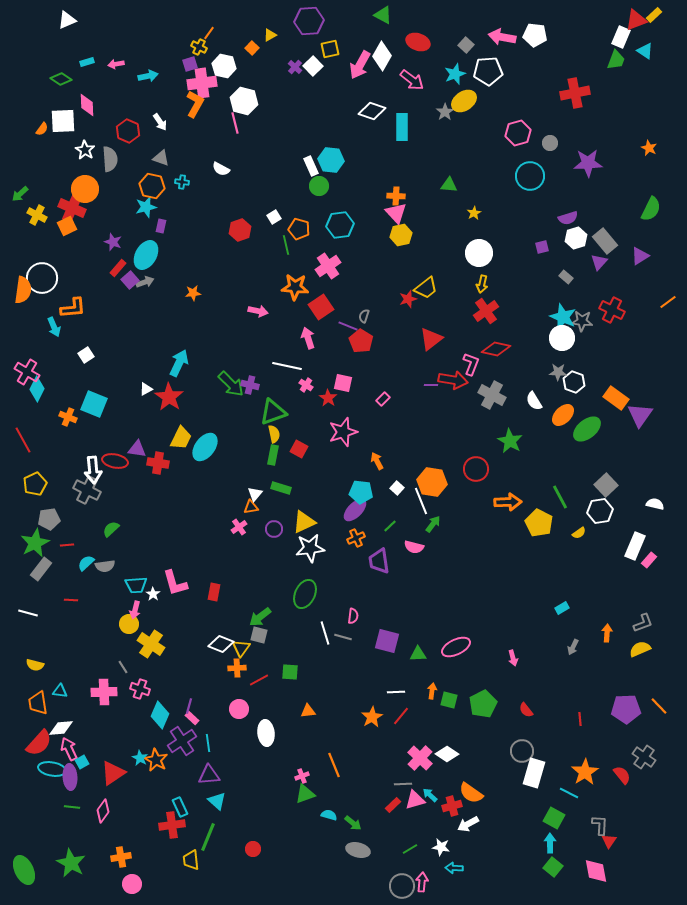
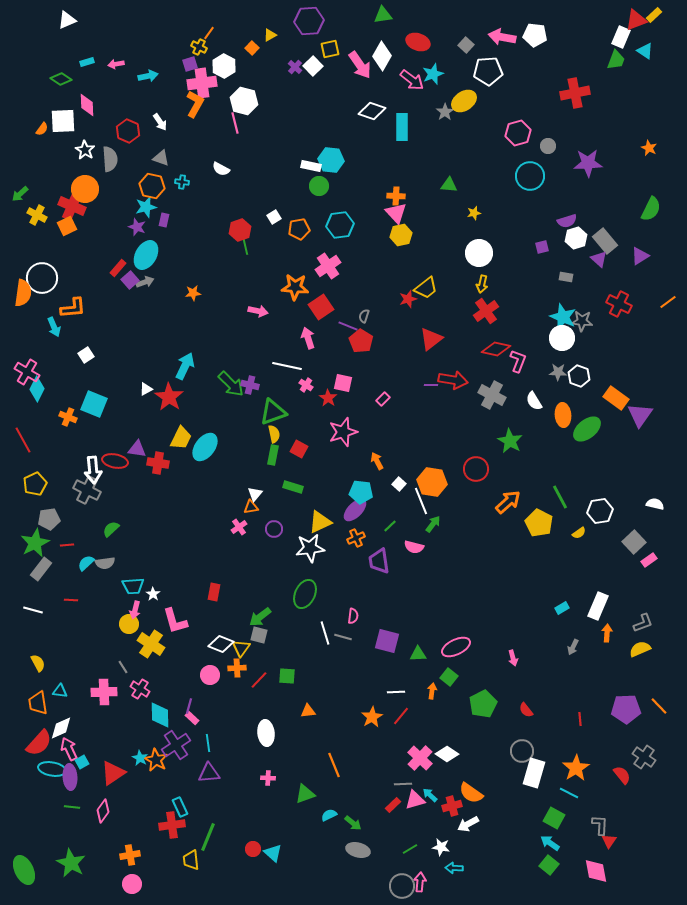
green triangle at (383, 15): rotated 36 degrees counterclockwise
pink arrow at (360, 65): rotated 64 degrees counterclockwise
white hexagon at (224, 66): rotated 15 degrees clockwise
cyan star at (455, 74): moved 22 px left
gray circle at (550, 143): moved 2 px left, 3 px down
white rectangle at (311, 166): rotated 54 degrees counterclockwise
red cross at (72, 208): moved 2 px up
yellow star at (474, 213): rotated 16 degrees clockwise
purple semicircle at (568, 218): moved 1 px left, 3 px down
purple rectangle at (161, 226): moved 3 px right, 6 px up
orange pentagon at (299, 229): rotated 25 degrees counterclockwise
purple star at (113, 242): moved 24 px right, 15 px up
green line at (286, 245): moved 41 px left
purple triangle at (599, 262): moved 3 px up; rotated 30 degrees counterclockwise
gray rectangle at (566, 277): rotated 32 degrees counterclockwise
orange semicircle at (23, 290): moved 3 px down
red cross at (612, 310): moved 7 px right, 6 px up
cyan arrow at (179, 363): moved 6 px right, 3 px down
pink L-shape at (471, 364): moved 47 px right, 3 px up
white hexagon at (574, 382): moved 5 px right, 6 px up
orange ellipse at (563, 415): rotated 50 degrees counterclockwise
gray square at (606, 485): moved 28 px right, 57 px down
green rectangle at (281, 488): moved 12 px right, 1 px up
white square at (397, 488): moved 2 px right, 4 px up
orange arrow at (508, 502): rotated 40 degrees counterclockwise
yellow triangle at (304, 522): moved 16 px right
white rectangle at (635, 546): moved 37 px left, 60 px down
pink rectangle at (649, 560): rotated 14 degrees clockwise
gray semicircle at (105, 566): moved 3 px up
pink L-shape at (175, 583): moved 38 px down
cyan trapezoid at (136, 585): moved 3 px left, 1 px down
white line at (28, 613): moved 5 px right, 3 px up
yellow semicircle at (35, 665): moved 3 px right, 2 px up; rotated 132 degrees counterclockwise
green square at (290, 672): moved 3 px left, 4 px down
red line at (259, 680): rotated 18 degrees counterclockwise
pink cross at (140, 689): rotated 12 degrees clockwise
green square at (449, 700): moved 23 px up; rotated 24 degrees clockwise
pink circle at (239, 709): moved 29 px left, 34 px up
cyan diamond at (160, 715): rotated 24 degrees counterclockwise
white diamond at (61, 728): rotated 20 degrees counterclockwise
purple cross at (182, 741): moved 6 px left, 4 px down
orange star at (585, 772): moved 9 px left, 4 px up
purple triangle at (209, 775): moved 2 px up
pink cross at (302, 776): moved 34 px left, 2 px down; rotated 24 degrees clockwise
cyan triangle at (217, 801): moved 56 px right, 52 px down
cyan semicircle at (329, 815): rotated 42 degrees counterclockwise
cyan arrow at (550, 843): rotated 54 degrees counterclockwise
orange cross at (121, 857): moved 9 px right, 2 px up
green square at (553, 867): moved 4 px left, 2 px up
pink arrow at (422, 882): moved 2 px left
